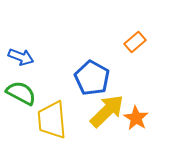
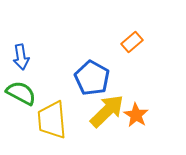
orange rectangle: moved 3 px left
blue arrow: rotated 60 degrees clockwise
orange star: moved 3 px up
